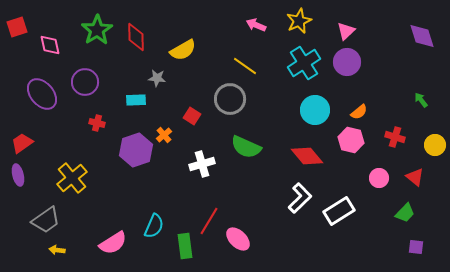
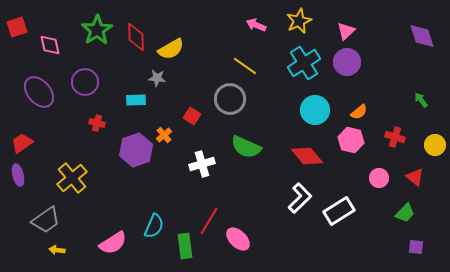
yellow semicircle at (183, 50): moved 12 px left, 1 px up
purple ellipse at (42, 94): moved 3 px left, 2 px up
